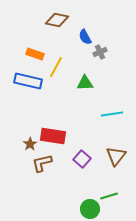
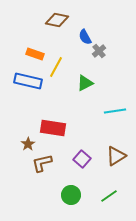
gray cross: moved 1 px left, 1 px up; rotated 16 degrees counterclockwise
green triangle: rotated 24 degrees counterclockwise
cyan line: moved 3 px right, 3 px up
red rectangle: moved 8 px up
brown star: moved 2 px left
brown triangle: rotated 20 degrees clockwise
green line: rotated 18 degrees counterclockwise
green circle: moved 19 px left, 14 px up
